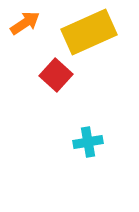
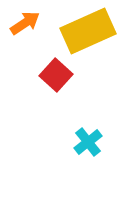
yellow rectangle: moved 1 px left, 1 px up
cyan cross: rotated 28 degrees counterclockwise
